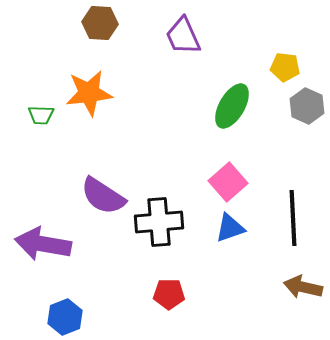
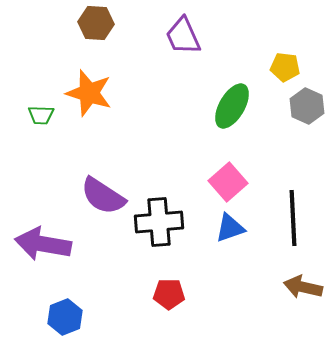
brown hexagon: moved 4 px left
orange star: rotated 24 degrees clockwise
